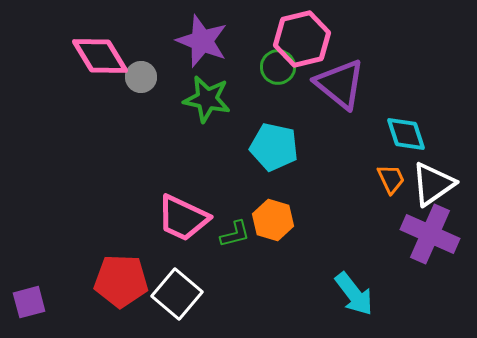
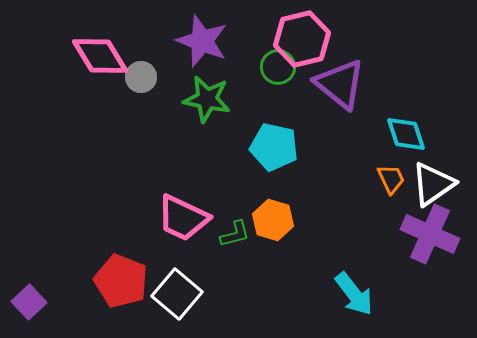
red pentagon: rotated 20 degrees clockwise
purple square: rotated 28 degrees counterclockwise
